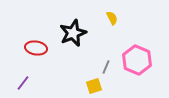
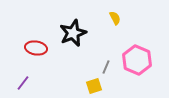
yellow semicircle: moved 3 px right
